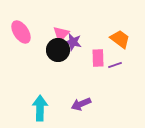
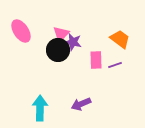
pink ellipse: moved 1 px up
pink rectangle: moved 2 px left, 2 px down
